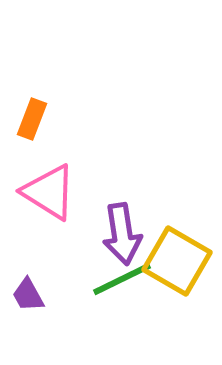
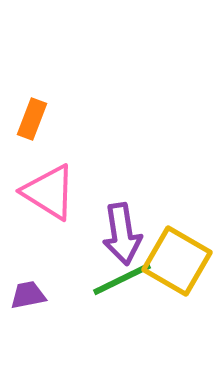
purple trapezoid: rotated 108 degrees clockwise
